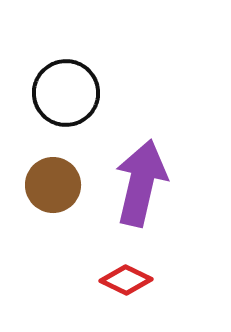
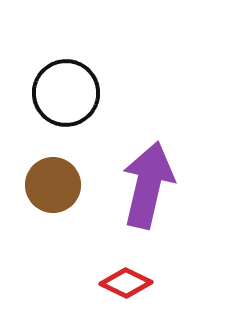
purple arrow: moved 7 px right, 2 px down
red diamond: moved 3 px down
